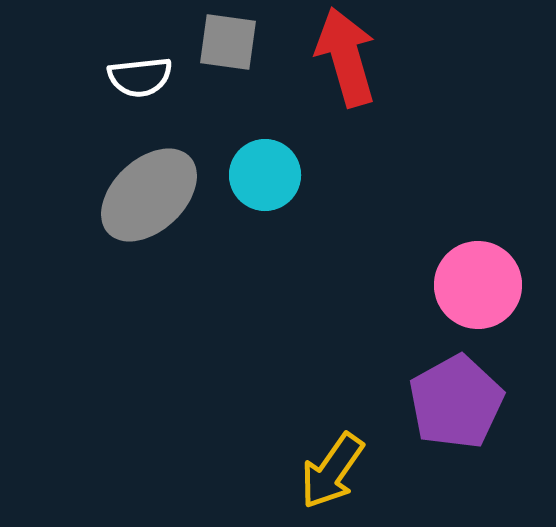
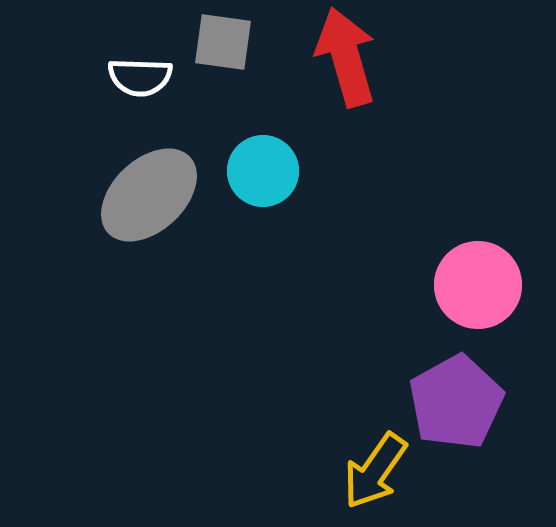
gray square: moved 5 px left
white semicircle: rotated 8 degrees clockwise
cyan circle: moved 2 px left, 4 px up
yellow arrow: moved 43 px right
